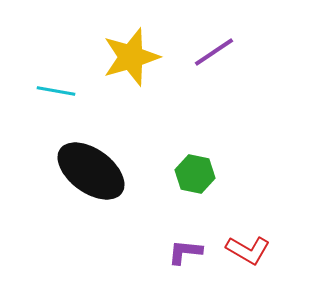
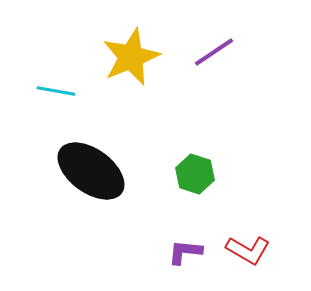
yellow star: rotated 6 degrees counterclockwise
green hexagon: rotated 6 degrees clockwise
